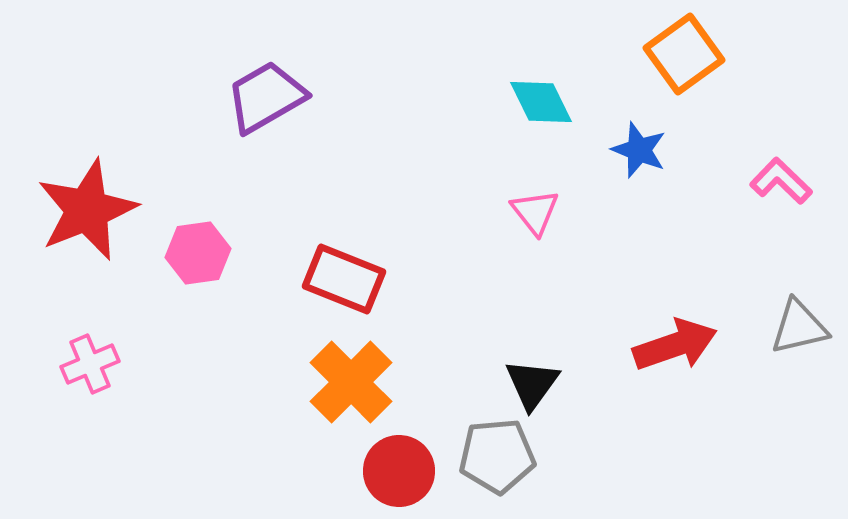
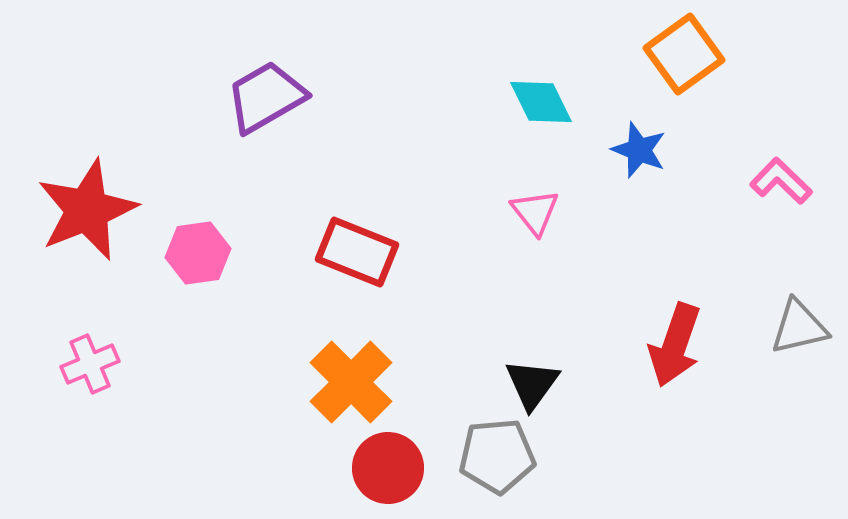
red rectangle: moved 13 px right, 27 px up
red arrow: rotated 128 degrees clockwise
red circle: moved 11 px left, 3 px up
